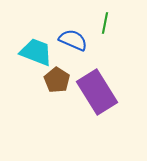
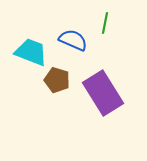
cyan trapezoid: moved 5 px left
brown pentagon: rotated 15 degrees counterclockwise
purple rectangle: moved 6 px right, 1 px down
